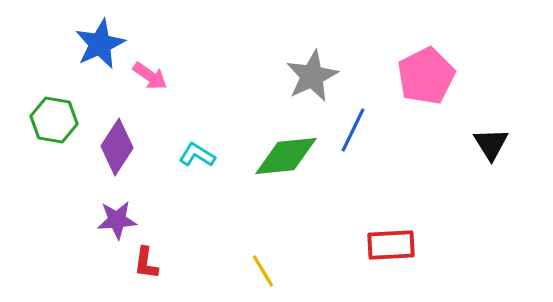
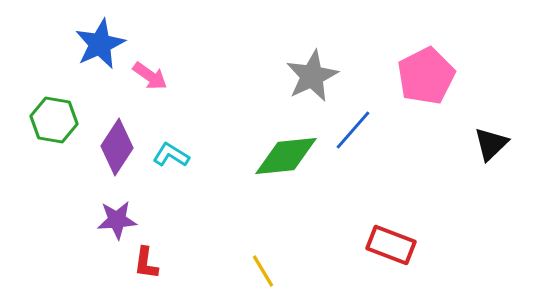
blue line: rotated 15 degrees clockwise
black triangle: rotated 18 degrees clockwise
cyan L-shape: moved 26 px left
red rectangle: rotated 24 degrees clockwise
